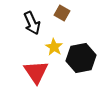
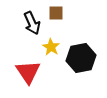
brown square: moved 6 px left; rotated 28 degrees counterclockwise
yellow star: moved 3 px left
red triangle: moved 8 px left
